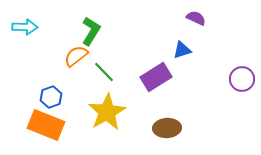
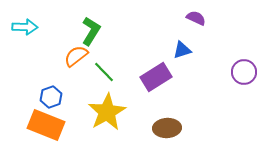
purple circle: moved 2 px right, 7 px up
